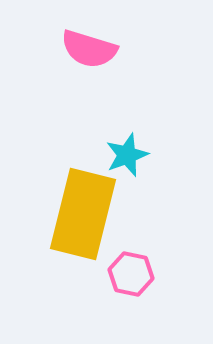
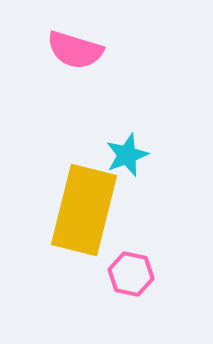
pink semicircle: moved 14 px left, 1 px down
yellow rectangle: moved 1 px right, 4 px up
